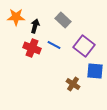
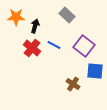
gray rectangle: moved 4 px right, 5 px up
red cross: rotated 18 degrees clockwise
